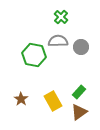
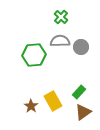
gray semicircle: moved 2 px right
green hexagon: rotated 15 degrees counterclockwise
brown star: moved 10 px right, 7 px down
brown triangle: moved 4 px right
